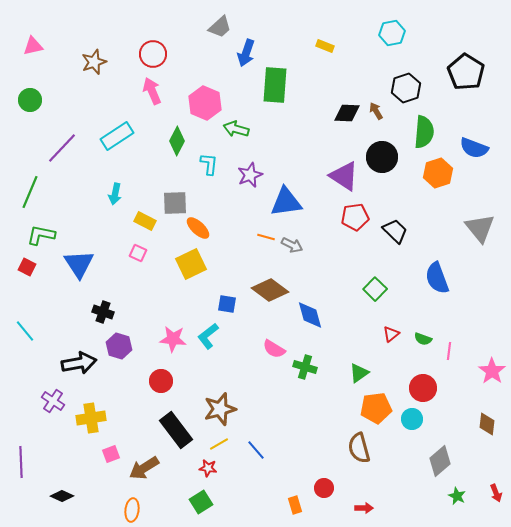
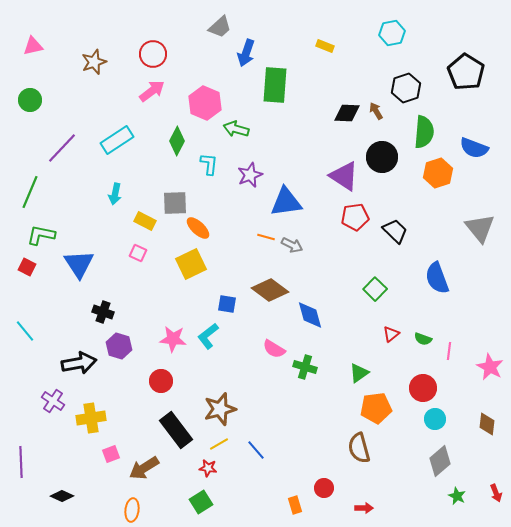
pink arrow at (152, 91): rotated 76 degrees clockwise
cyan rectangle at (117, 136): moved 4 px down
pink star at (492, 371): moved 2 px left, 4 px up; rotated 8 degrees counterclockwise
cyan circle at (412, 419): moved 23 px right
